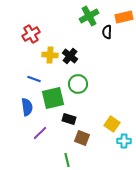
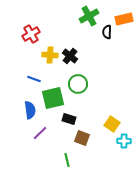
orange rectangle: moved 2 px down
blue semicircle: moved 3 px right, 3 px down
